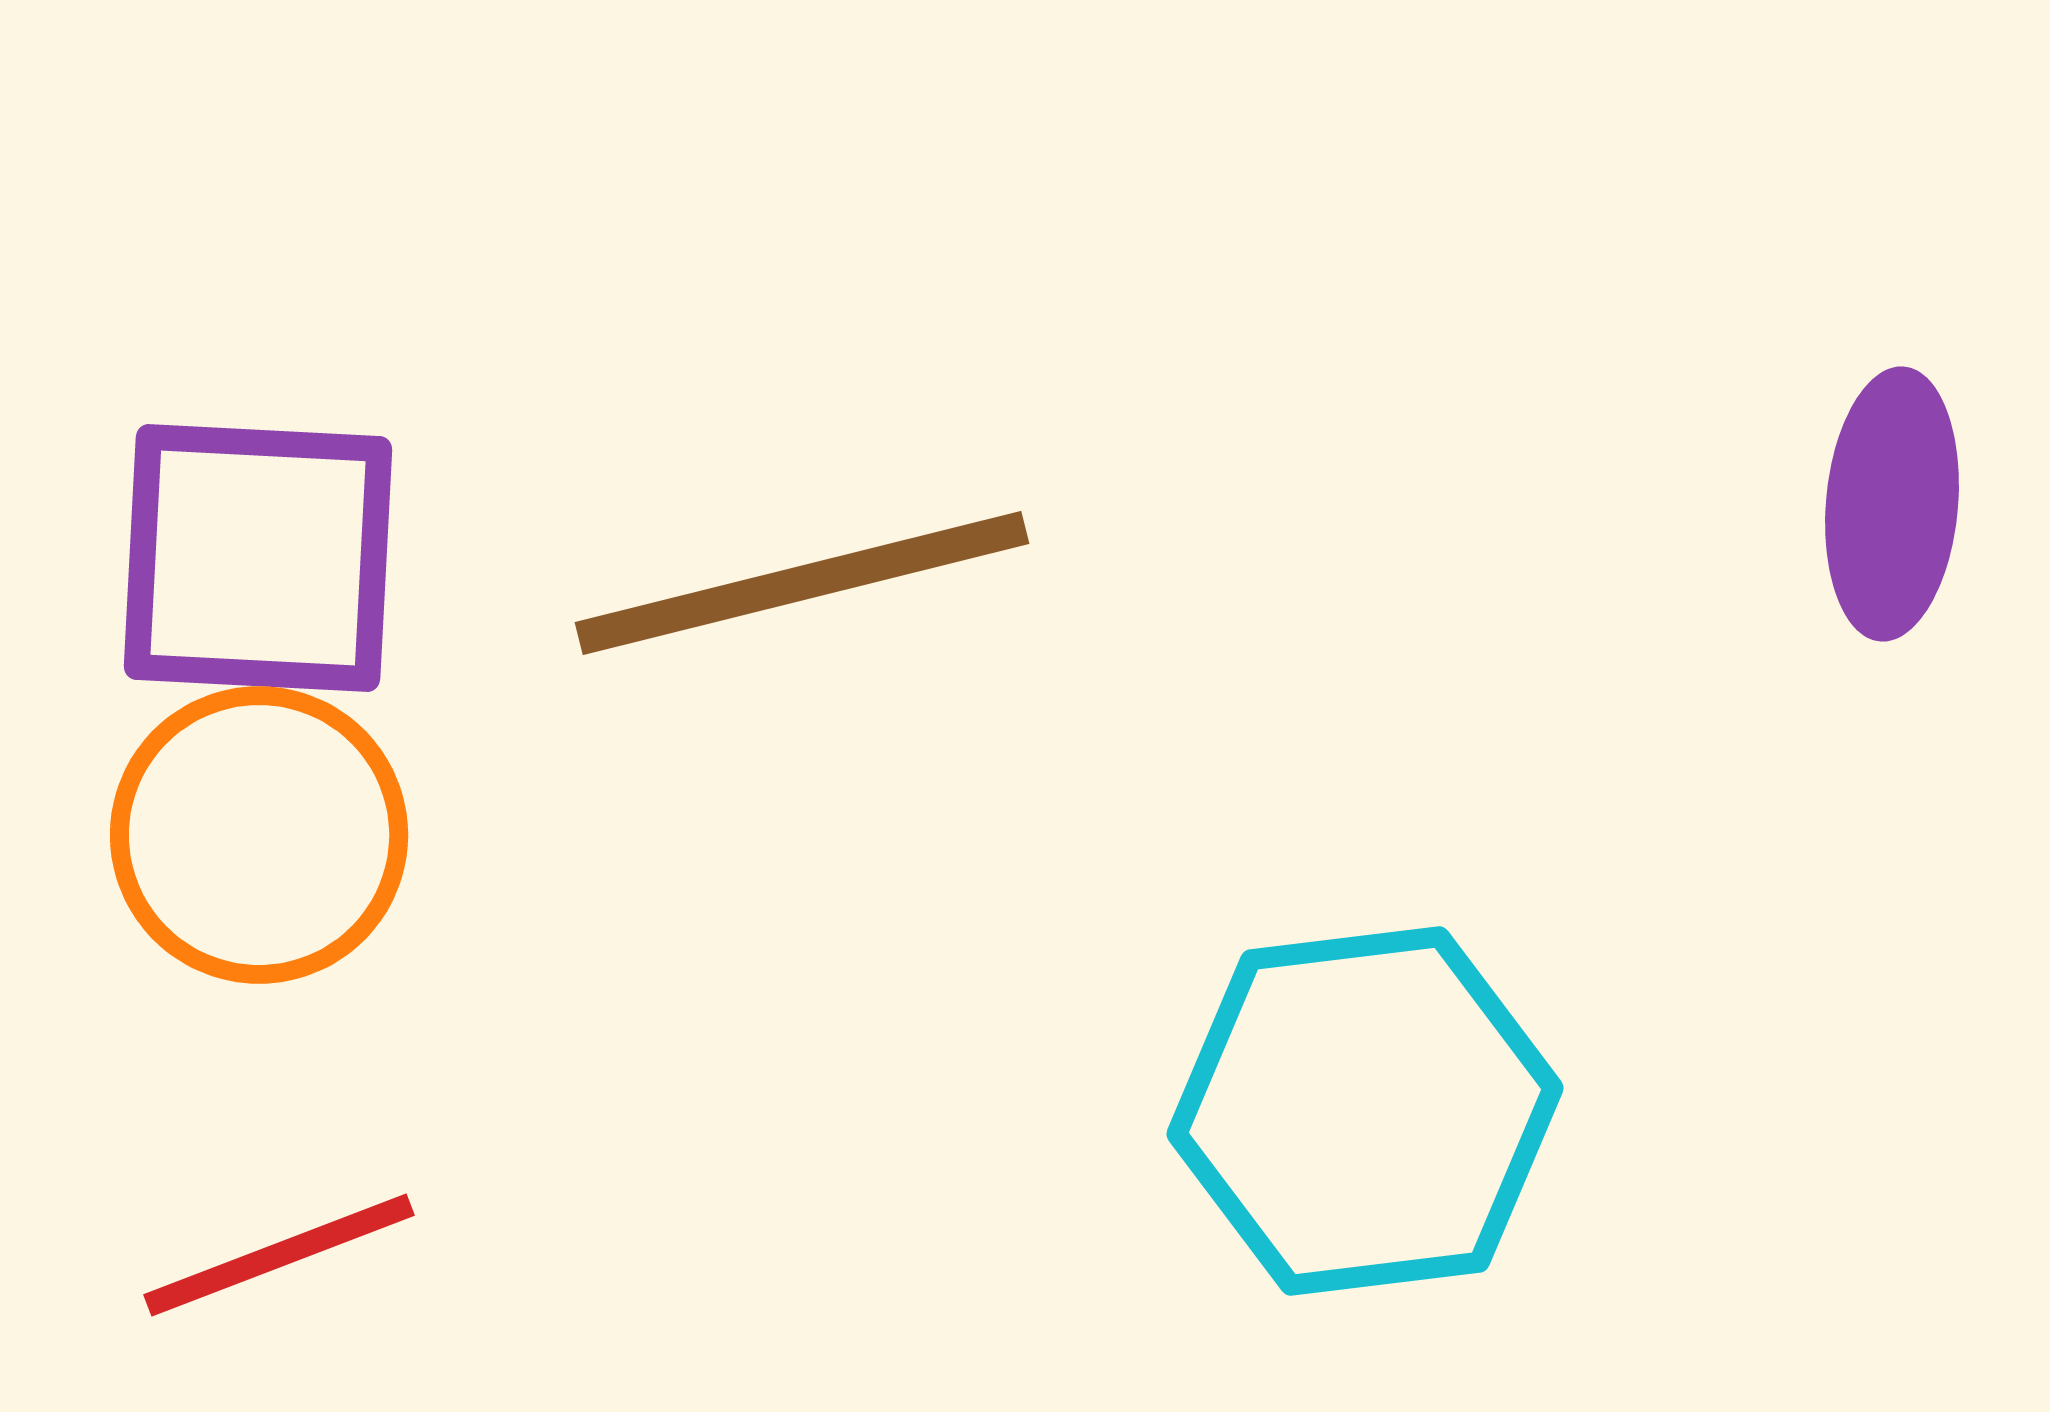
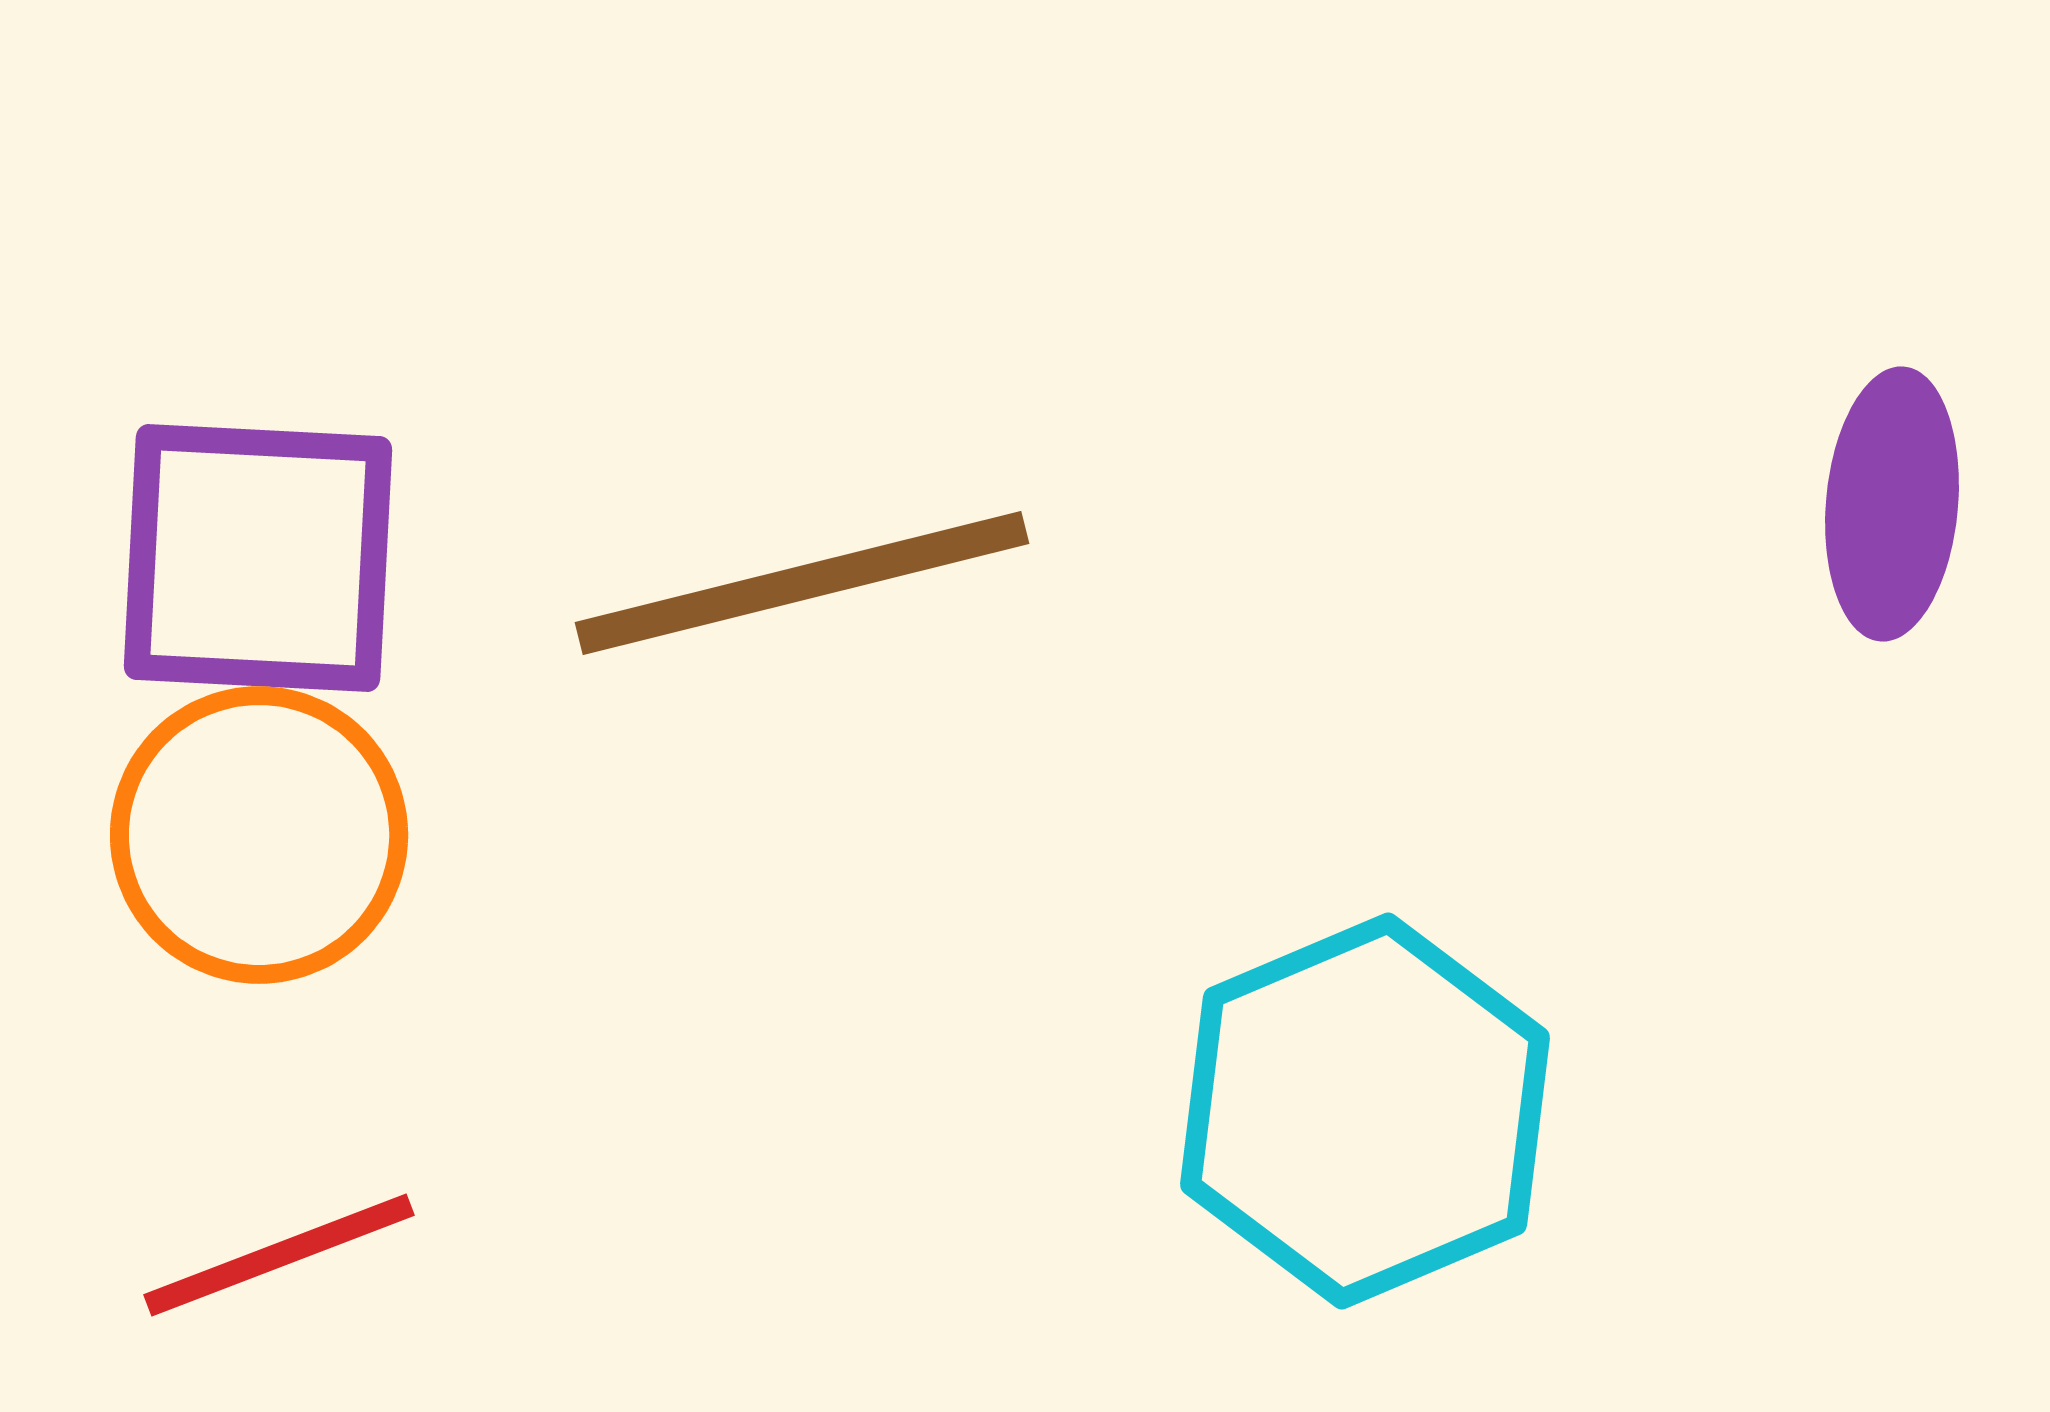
cyan hexagon: rotated 16 degrees counterclockwise
